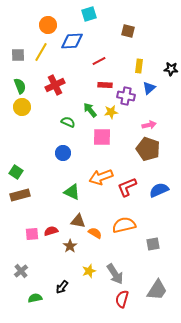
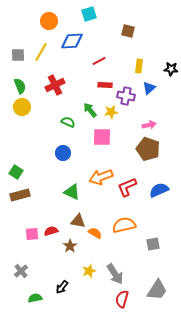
orange circle at (48, 25): moved 1 px right, 4 px up
